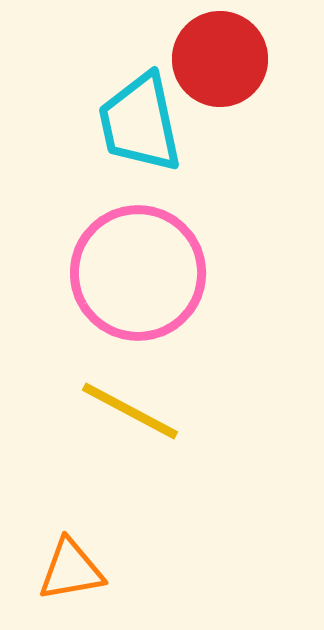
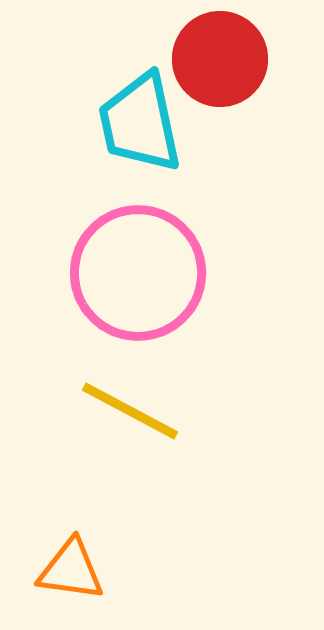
orange triangle: rotated 18 degrees clockwise
